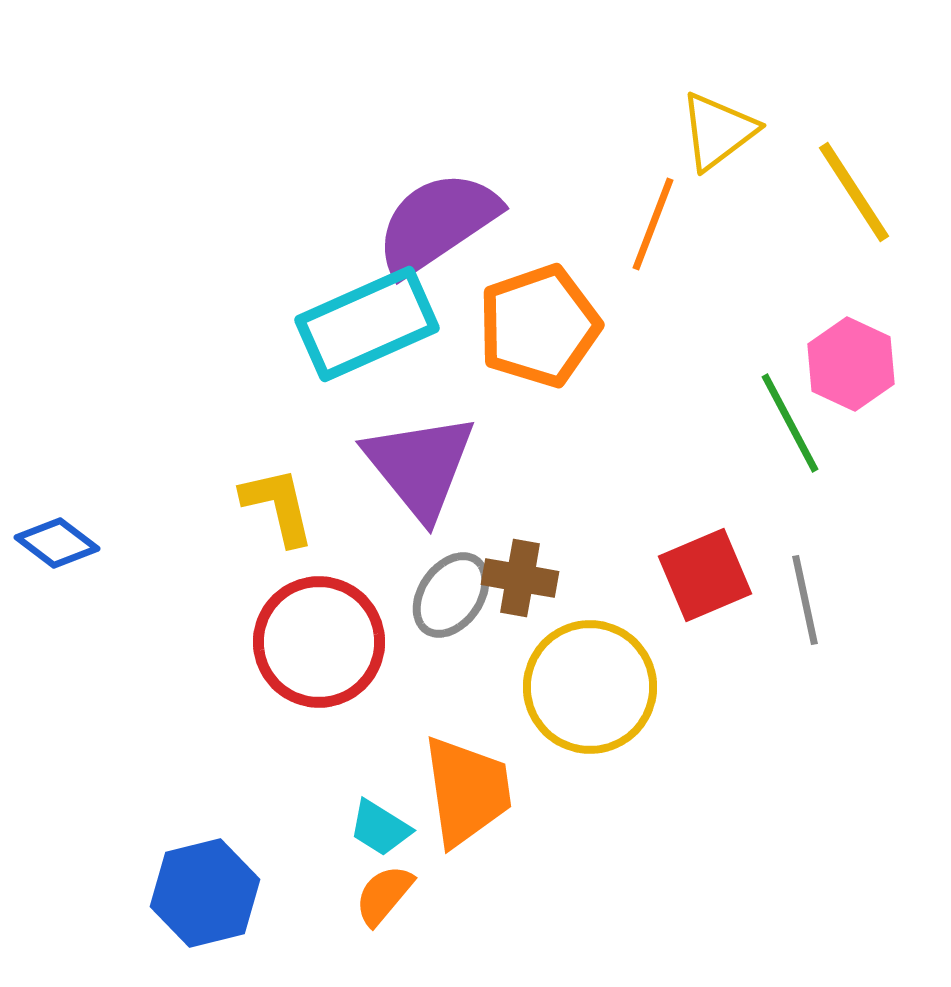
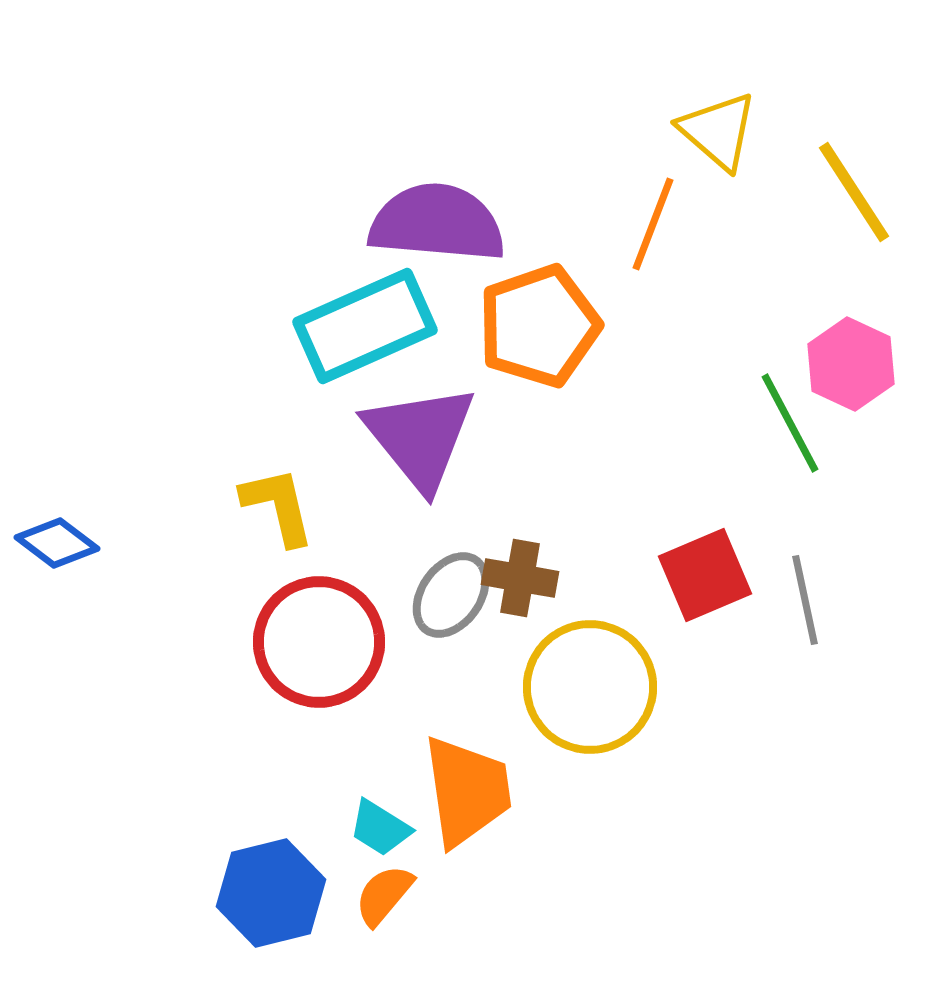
yellow triangle: rotated 42 degrees counterclockwise
purple semicircle: rotated 39 degrees clockwise
cyan rectangle: moved 2 px left, 2 px down
purple triangle: moved 29 px up
blue hexagon: moved 66 px right
